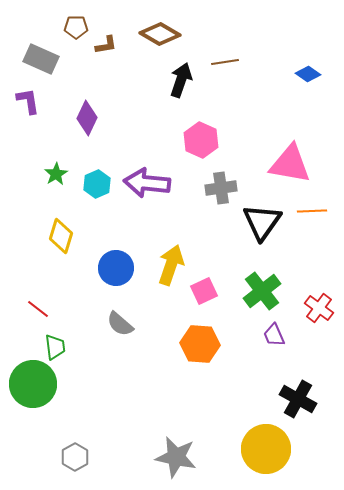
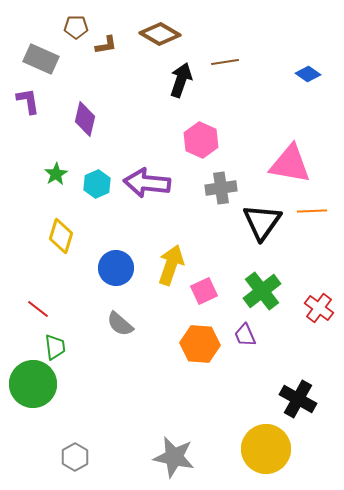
purple diamond: moved 2 px left, 1 px down; rotated 12 degrees counterclockwise
purple trapezoid: moved 29 px left
gray star: moved 2 px left
